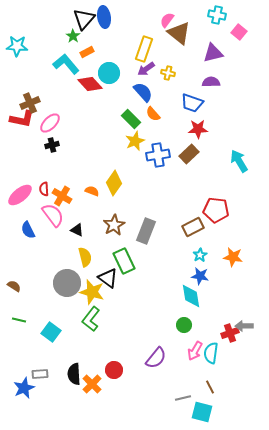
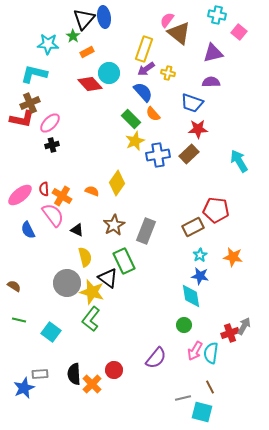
cyan star at (17, 46): moved 31 px right, 2 px up
cyan L-shape at (66, 64): moved 32 px left, 10 px down; rotated 36 degrees counterclockwise
yellow diamond at (114, 183): moved 3 px right
gray arrow at (244, 326): rotated 120 degrees clockwise
